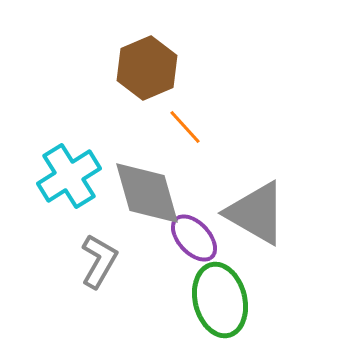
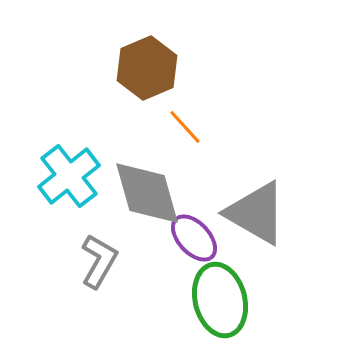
cyan cross: rotated 6 degrees counterclockwise
